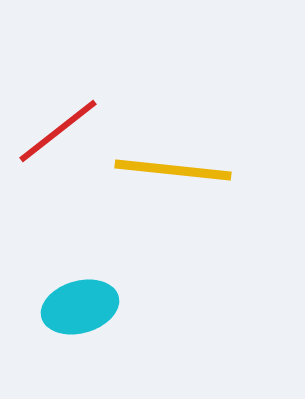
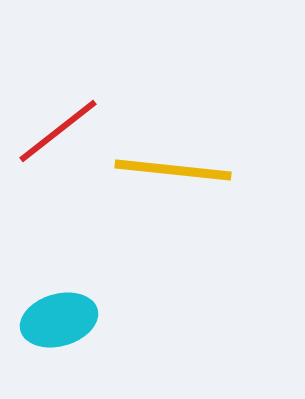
cyan ellipse: moved 21 px left, 13 px down
